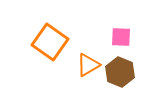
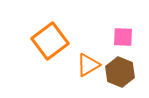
pink square: moved 2 px right
orange square: moved 1 px up; rotated 18 degrees clockwise
